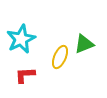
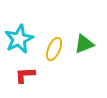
cyan star: moved 2 px left
yellow ellipse: moved 6 px left, 8 px up
